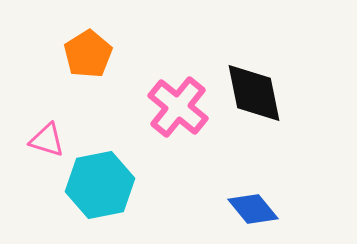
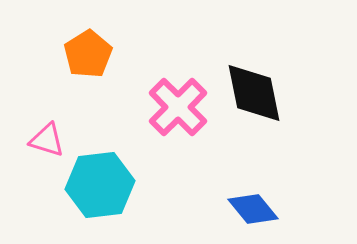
pink cross: rotated 6 degrees clockwise
cyan hexagon: rotated 4 degrees clockwise
